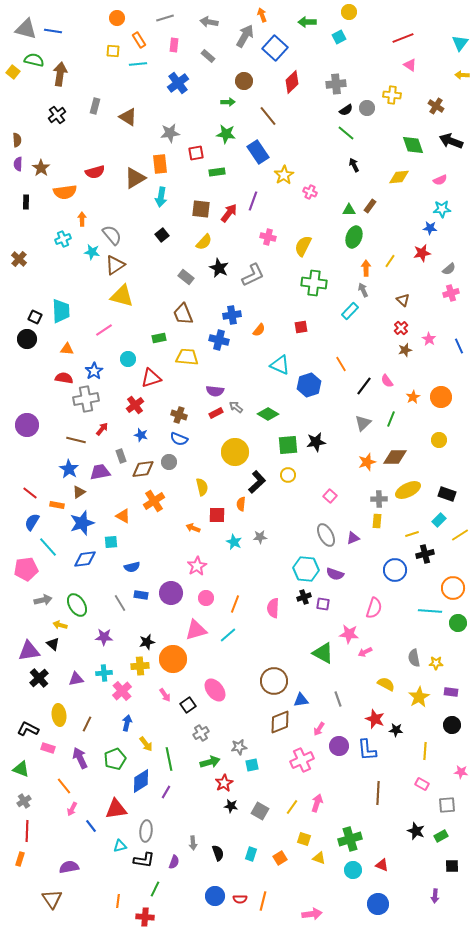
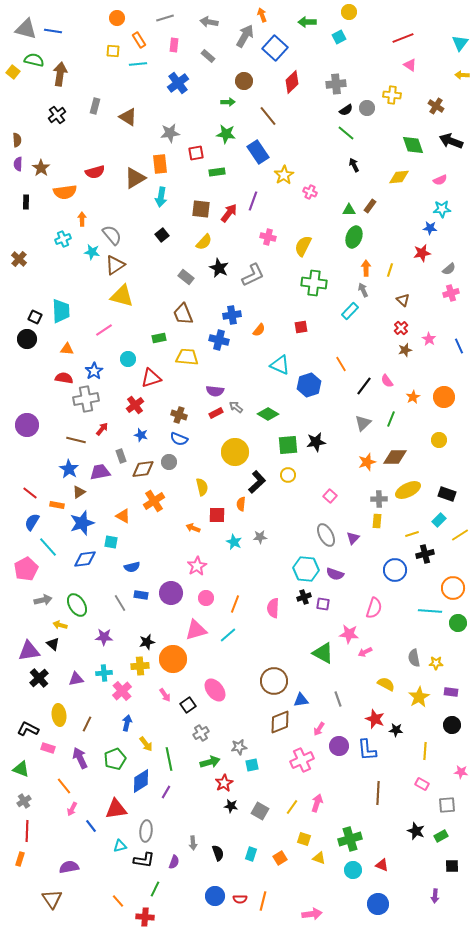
yellow line at (390, 261): moved 9 px down; rotated 16 degrees counterclockwise
orange circle at (441, 397): moved 3 px right
purple triangle at (353, 538): rotated 24 degrees counterclockwise
cyan square at (111, 542): rotated 16 degrees clockwise
pink pentagon at (26, 569): rotated 20 degrees counterclockwise
orange line at (118, 901): rotated 48 degrees counterclockwise
